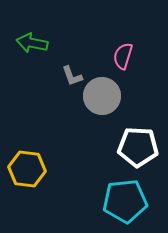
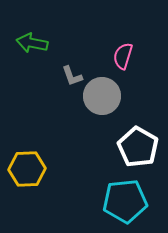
white pentagon: rotated 27 degrees clockwise
yellow hexagon: rotated 9 degrees counterclockwise
